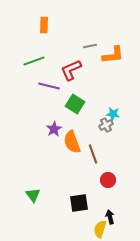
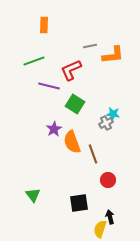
gray cross: moved 2 px up
